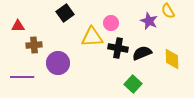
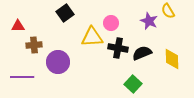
purple circle: moved 1 px up
